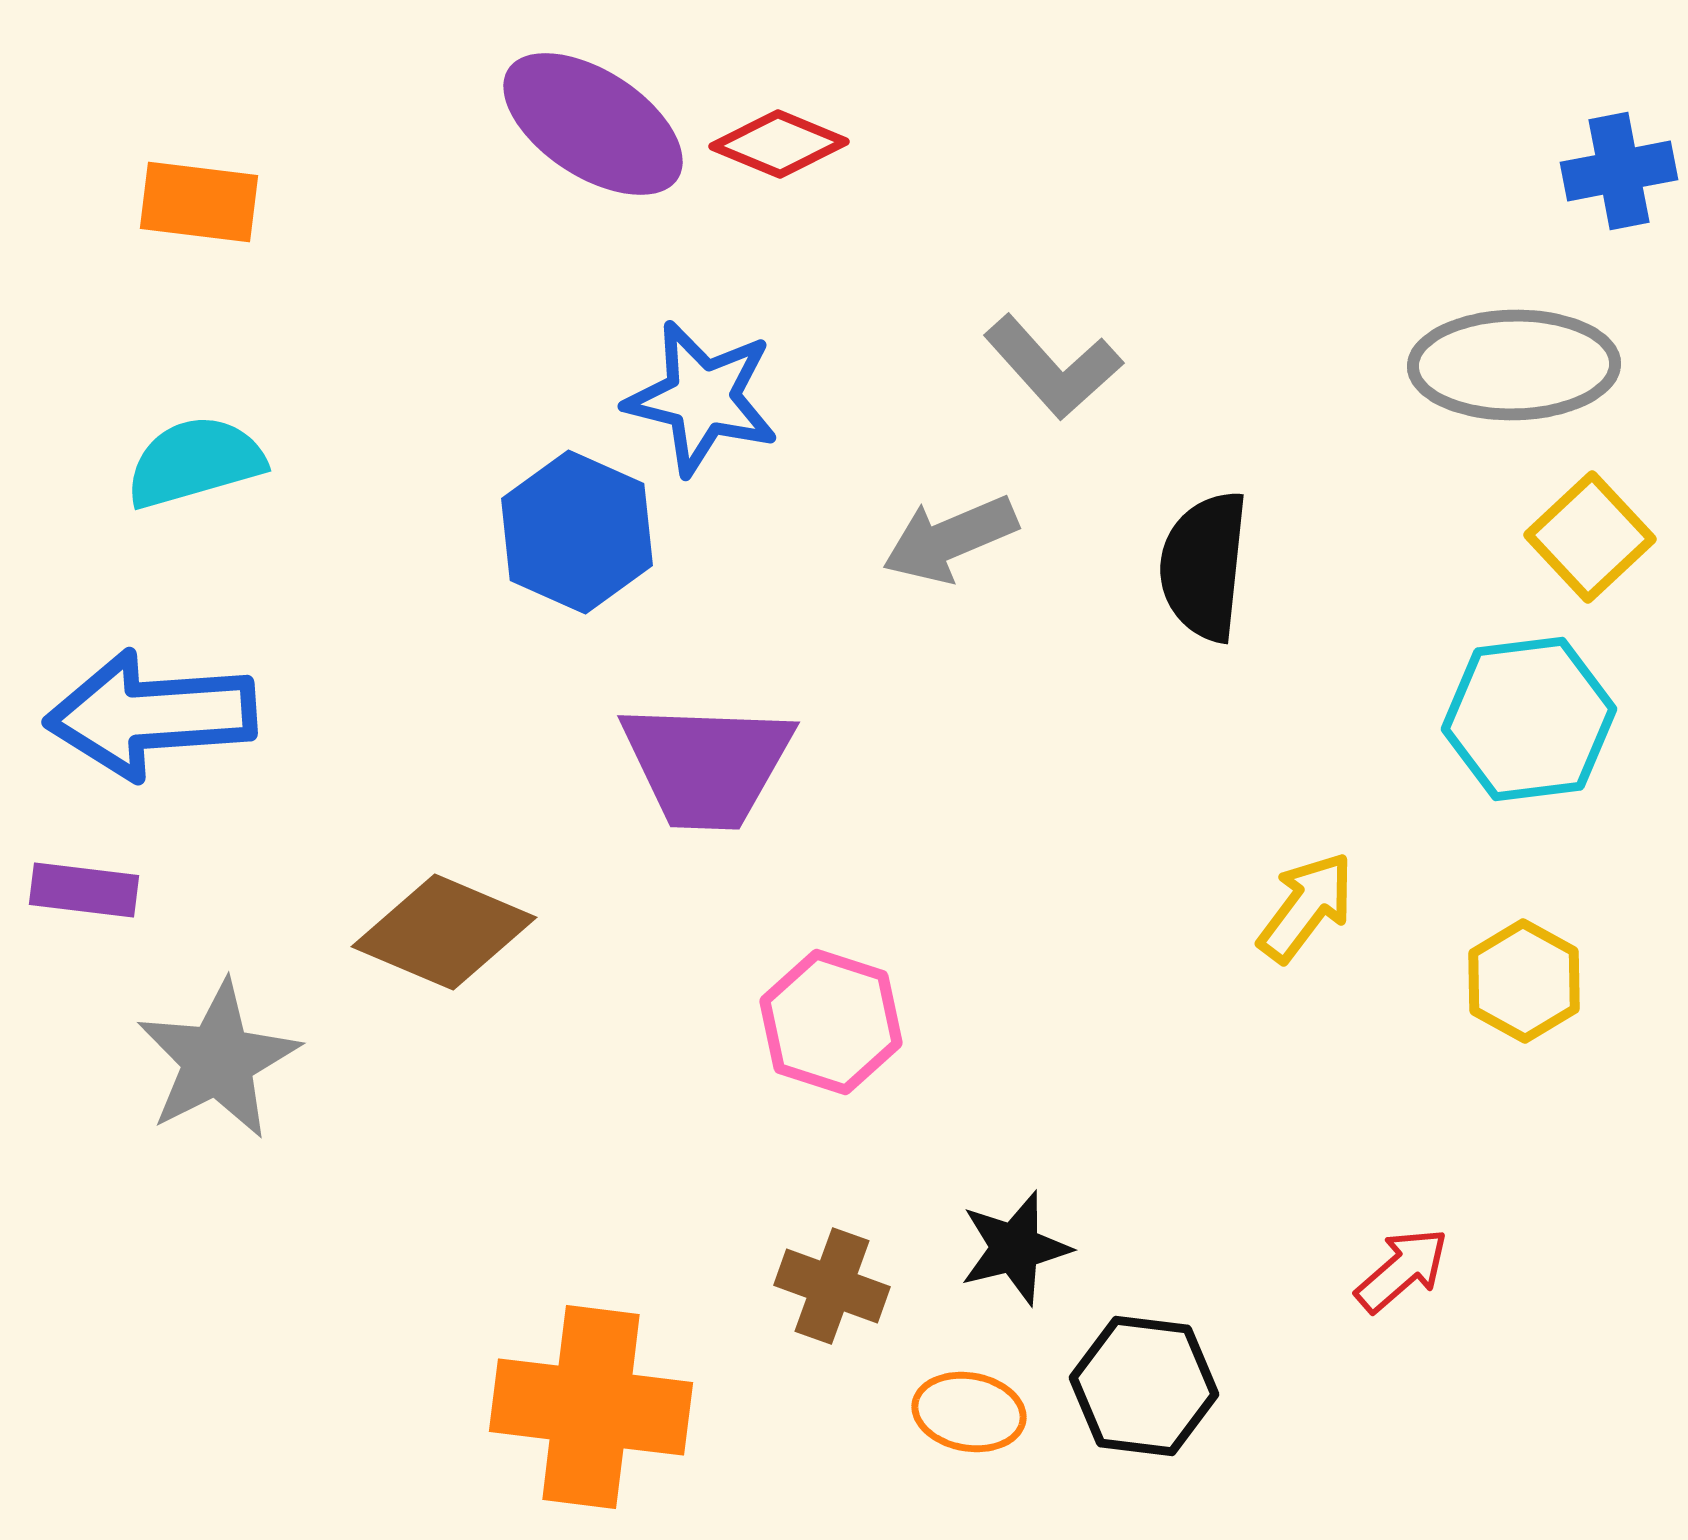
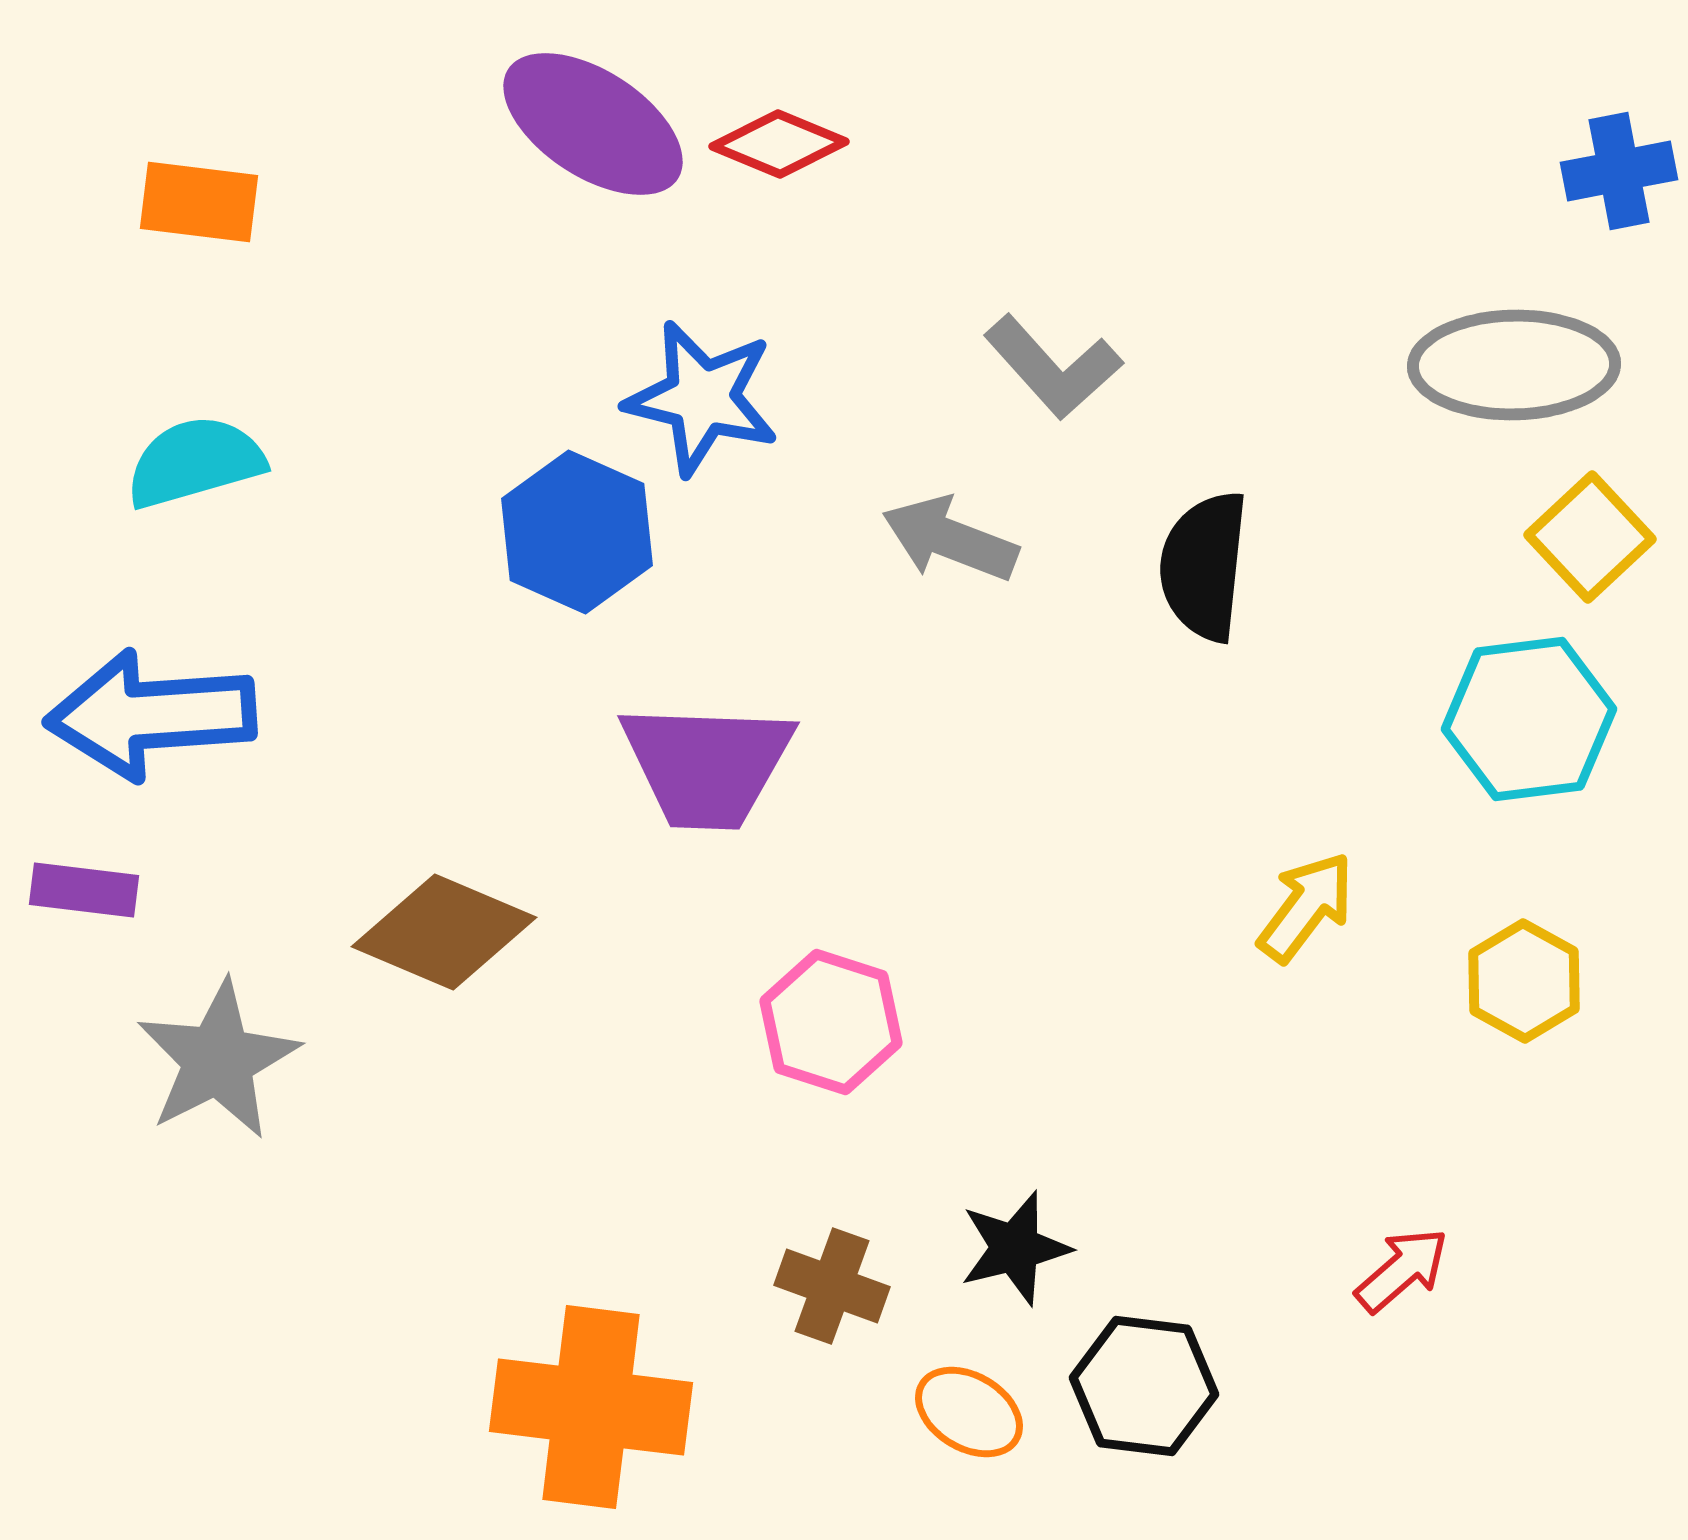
gray arrow: rotated 44 degrees clockwise
orange ellipse: rotated 21 degrees clockwise
